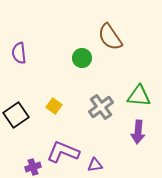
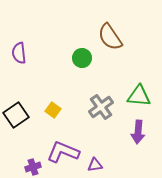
yellow square: moved 1 px left, 4 px down
